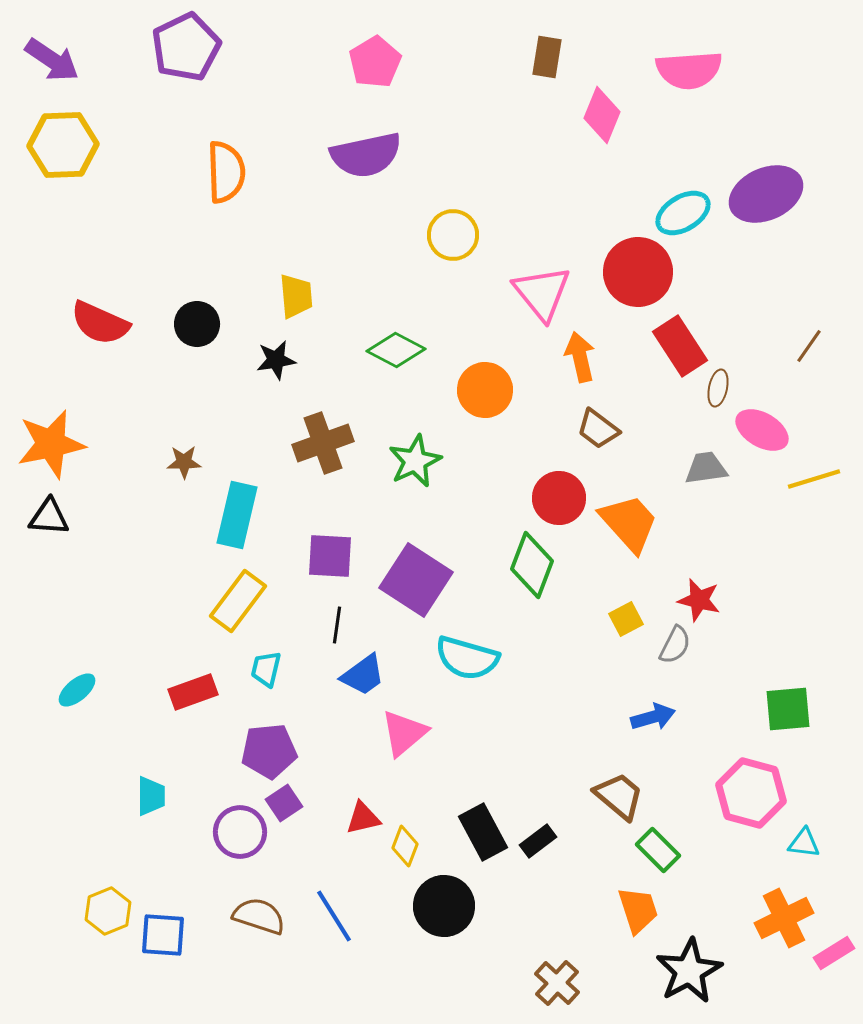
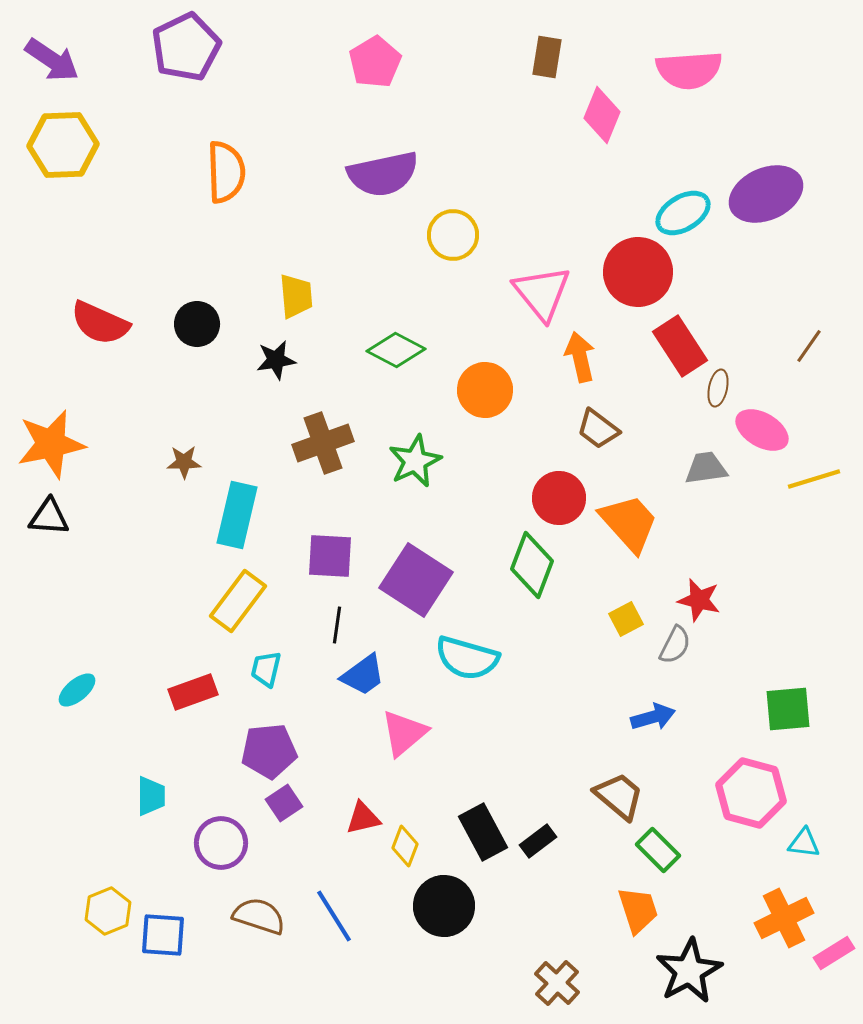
purple semicircle at (366, 155): moved 17 px right, 19 px down
purple circle at (240, 832): moved 19 px left, 11 px down
